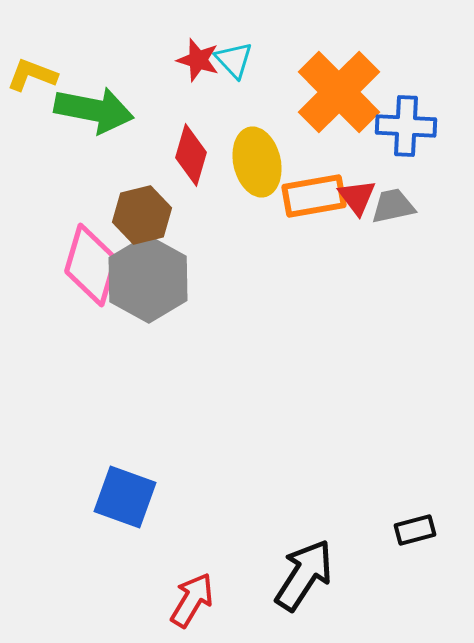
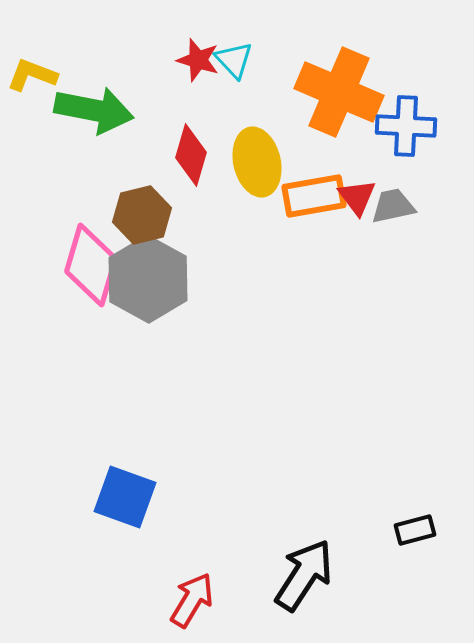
orange cross: rotated 22 degrees counterclockwise
